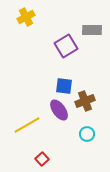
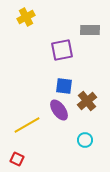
gray rectangle: moved 2 px left
purple square: moved 4 px left, 4 px down; rotated 20 degrees clockwise
brown cross: moved 2 px right; rotated 18 degrees counterclockwise
cyan circle: moved 2 px left, 6 px down
red square: moved 25 px left; rotated 24 degrees counterclockwise
